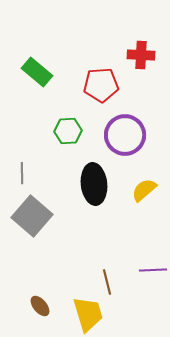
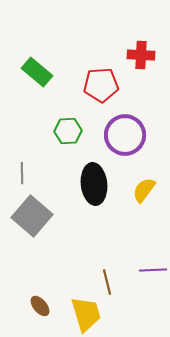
yellow semicircle: rotated 12 degrees counterclockwise
yellow trapezoid: moved 2 px left
